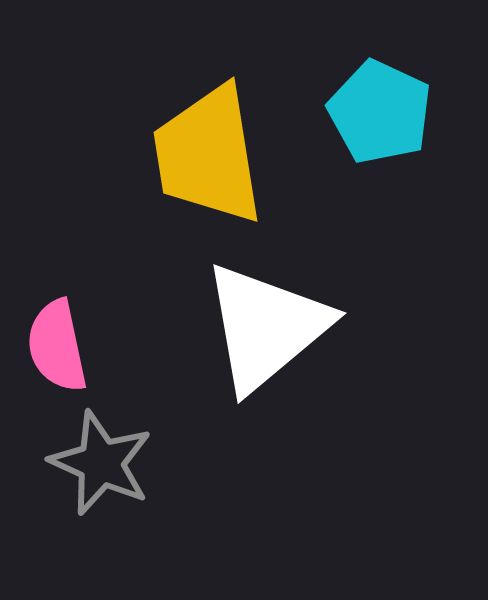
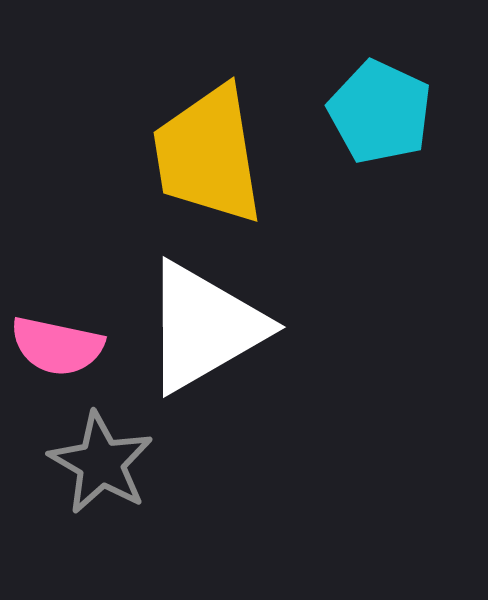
white triangle: moved 62 px left; rotated 10 degrees clockwise
pink semicircle: rotated 66 degrees counterclockwise
gray star: rotated 6 degrees clockwise
